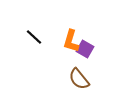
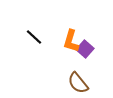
purple square: rotated 12 degrees clockwise
brown semicircle: moved 1 px left, 4 px down
